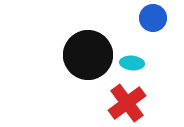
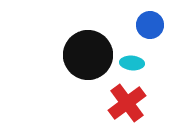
blue circle: moved 3 px left, 7 px down
